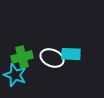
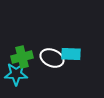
cyan star: moved 1 px right, 1 px up; rotated 20 degrees counterclockwise
